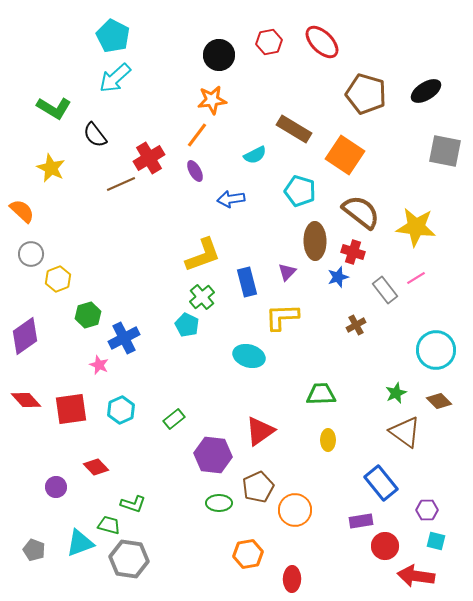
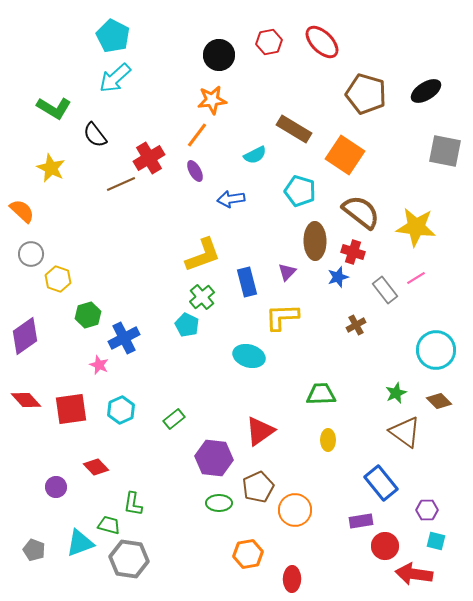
yellow hexagon at (58, 279): rotated 20 degrees counterclockwise
purple hexagon at (213, 455): moved 1 px right, 3 px down
green L-shape at (133, 504): rotated 80 degrees clockwise
red arrow at (416, 576): moved 2 px left, 2 px up
